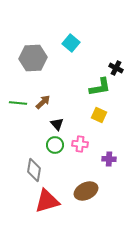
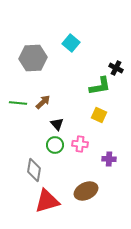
green L-shape: moved 1 px up
